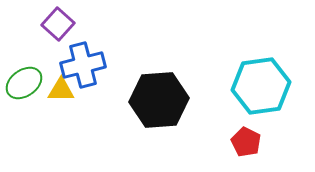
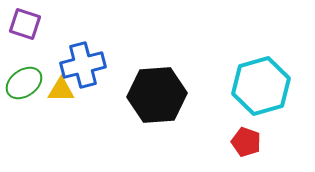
purple square: moved 33 px left; rotated 24 degrees counterclockwise
cyan hexagon: rotated 8 degrees counterclockwise
black hexagon: moved 2 px left, 5 px up
red pentagon: rotated 8 degrees counterclockwise
